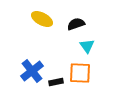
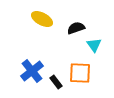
black semicircle: moved 4 px down
cyan triangle: moved 7 px right, 1 px up
black rectangle: rotated 64 degrees clockwise
